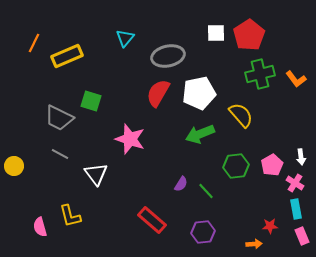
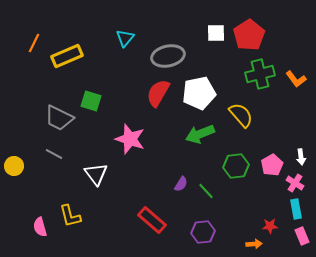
gray line: moved 6 px left
